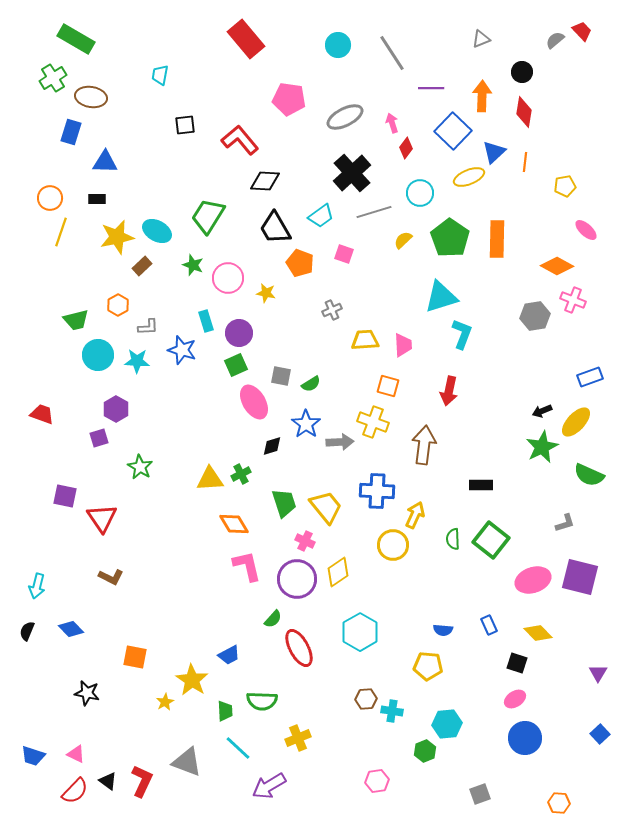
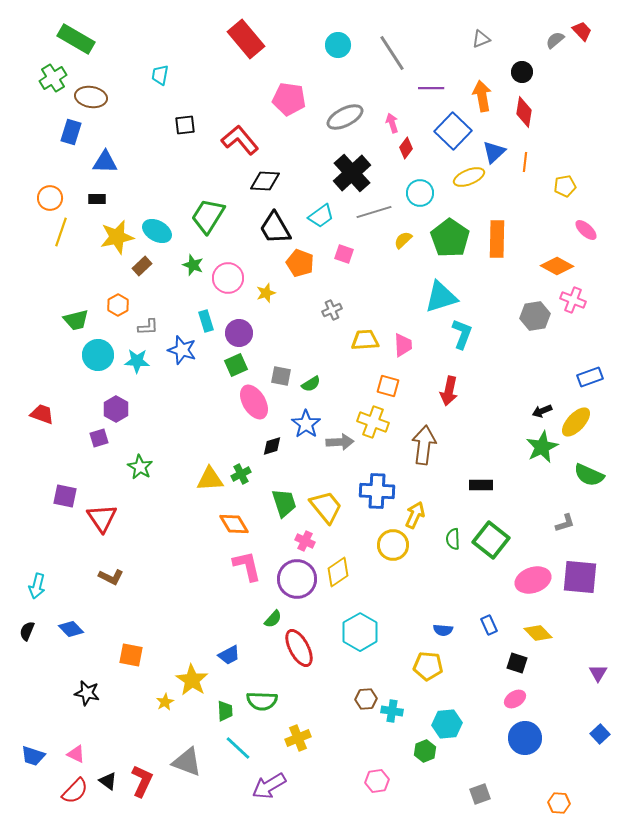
orange arrow at (482, 96): rotated 12 degrees counterclockwise
yellow star at (266, 293): rotated 30 degrees counterclockwise
purple square at (580, 577): rotated 9 degrees counterclockwise
orange square at (135, 657): moved 4 px left, 2 px up
